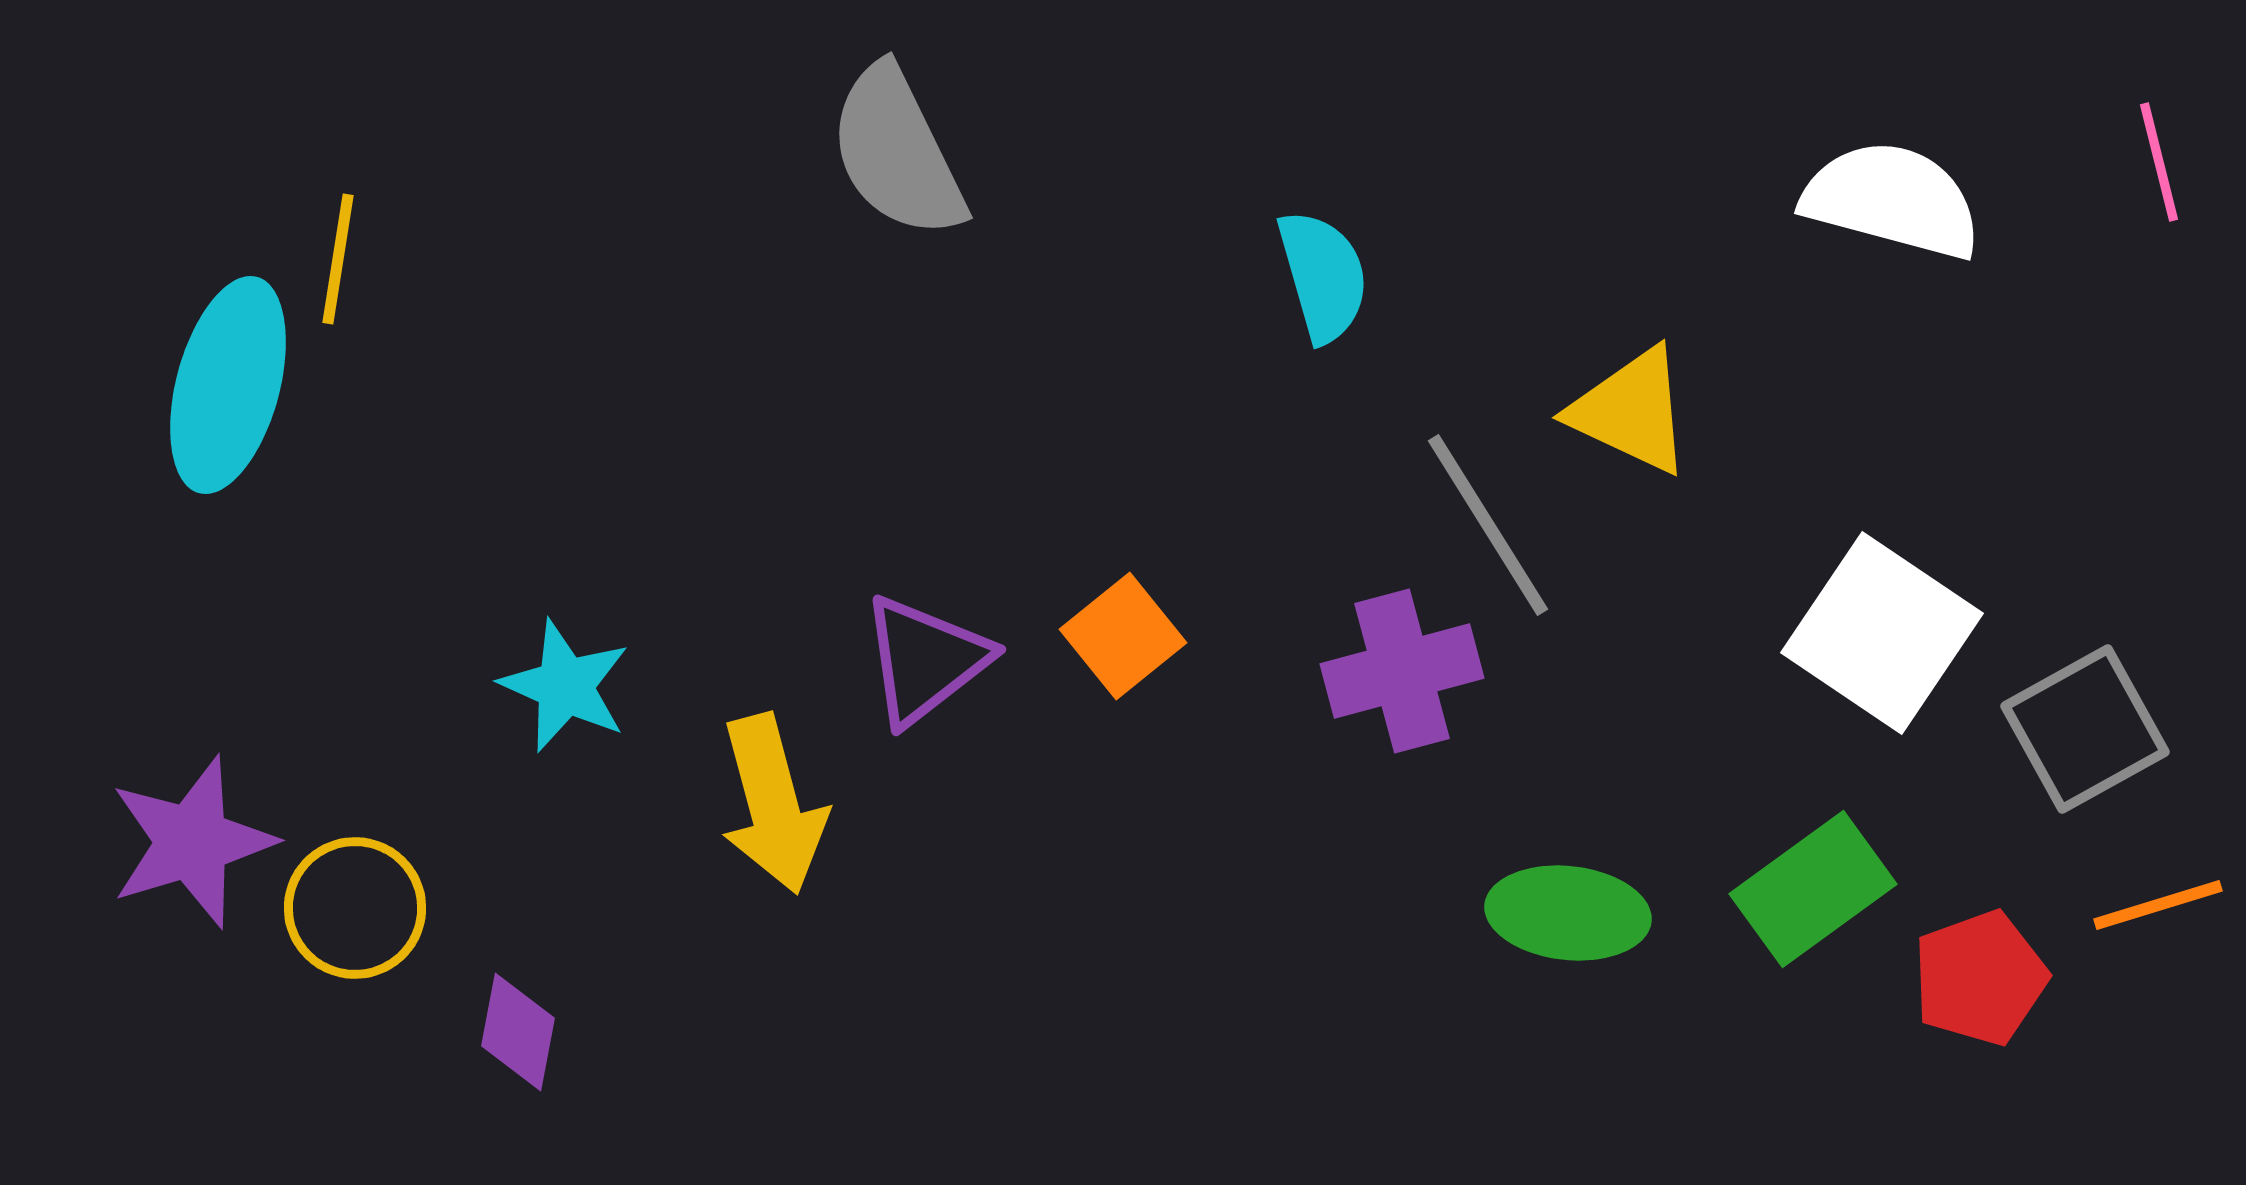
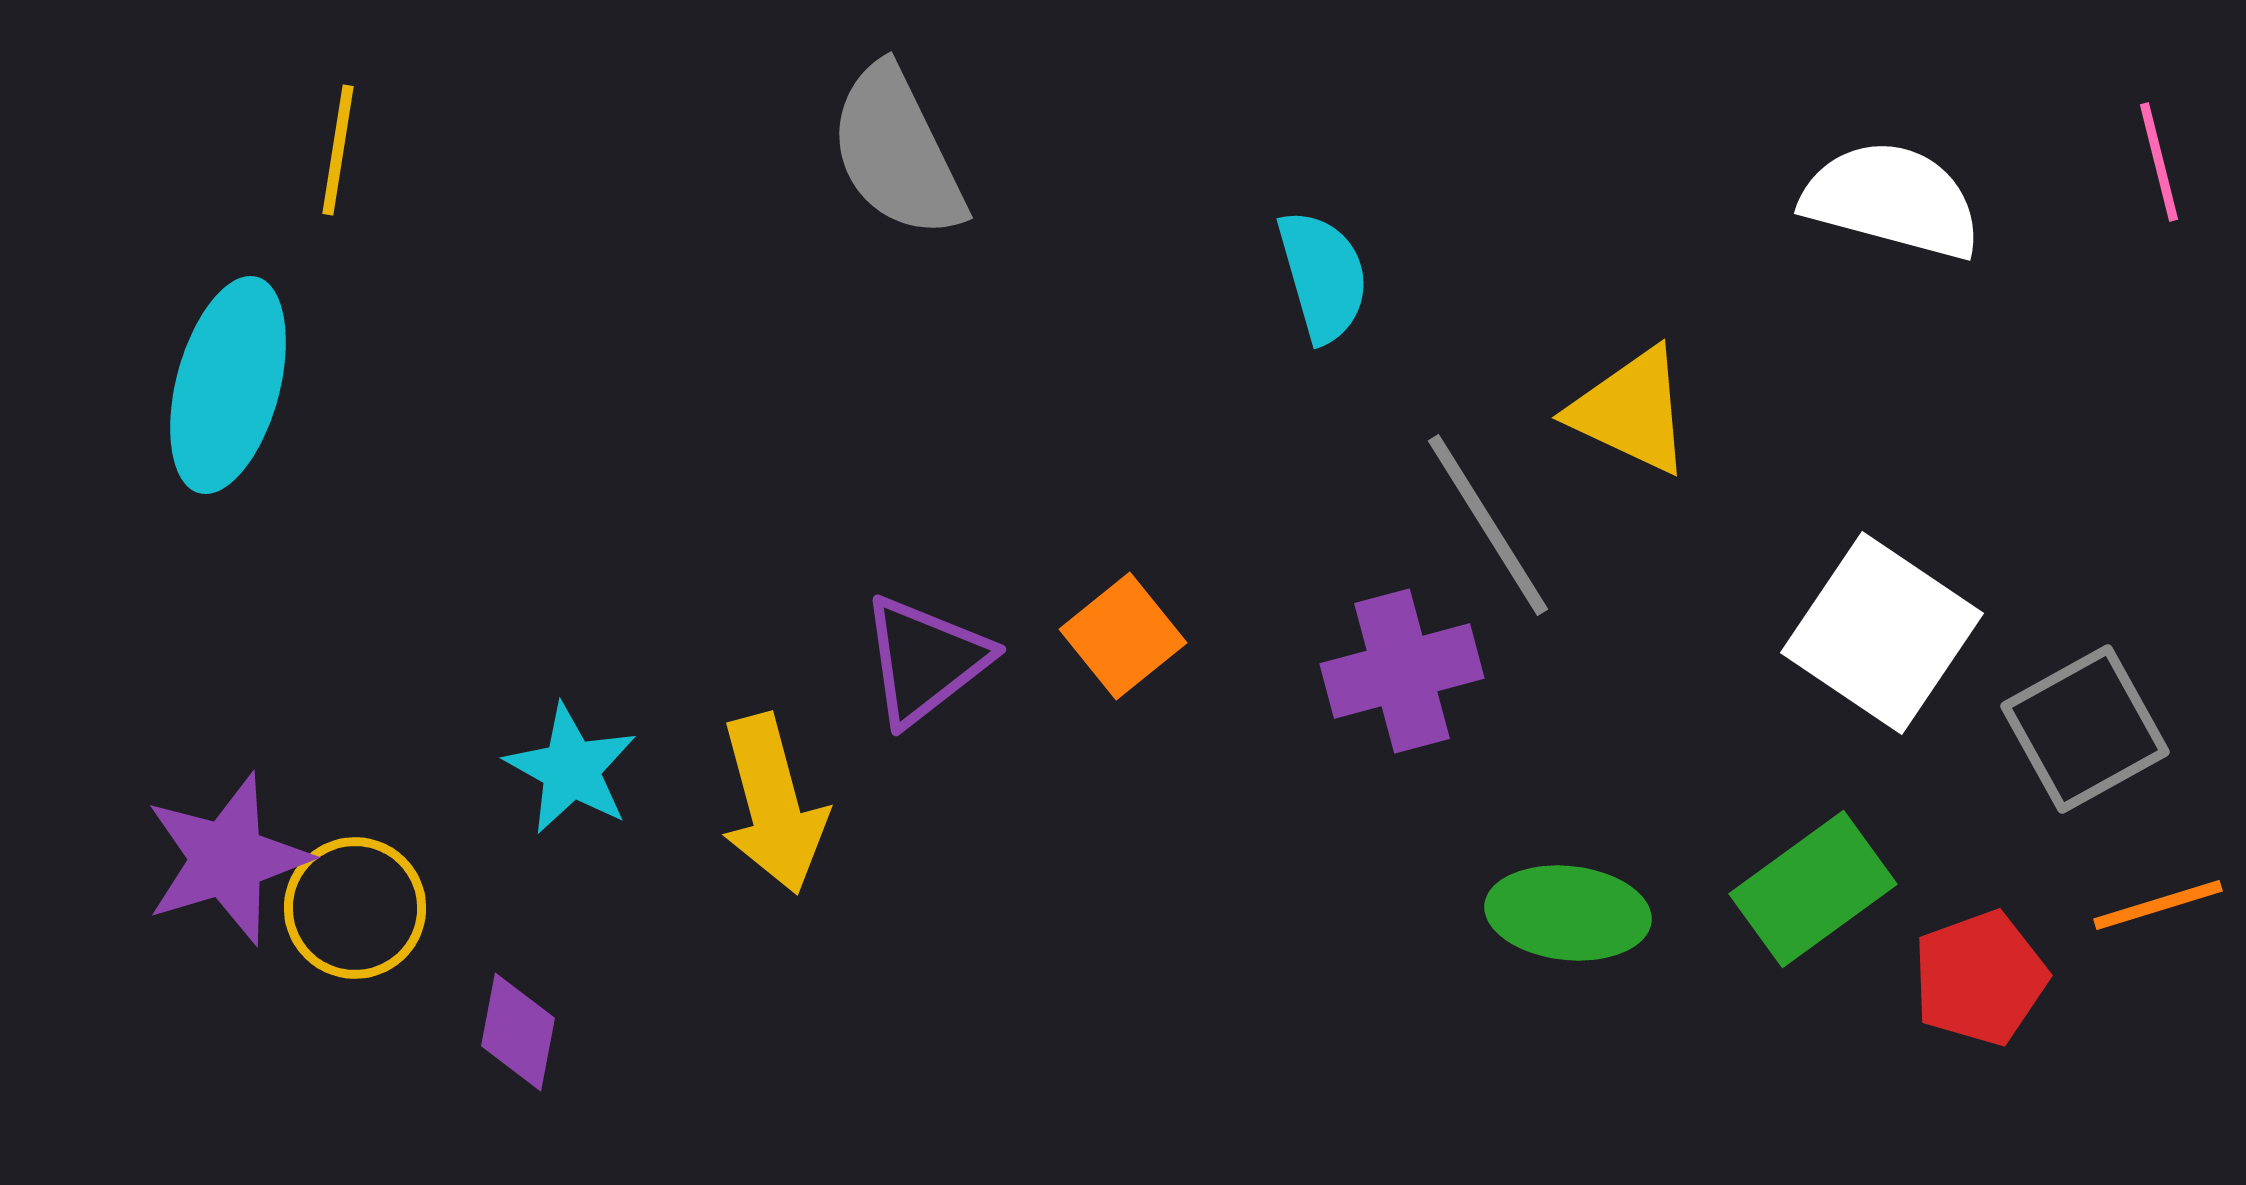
yellow line: moved 109 px up
cyan star: moved 6 px right, 83 px down; rotated 5 degrees clockwise
purple star: moved 35 px right, 17 px down
